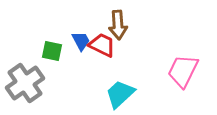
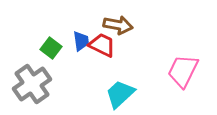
brown arrow: rotated 76 degrees counterclockwise
blue trapezoid: rotated 20 degrees clockwise
green square: moved 1 px left, 3 px up; rotated 25 degrees clockwise
gray cross: moved 7 px right, 1 px down
